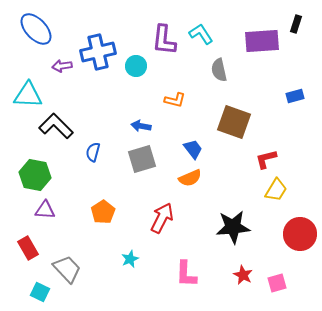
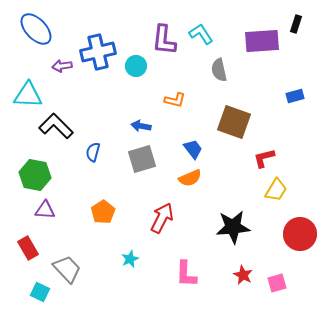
red L-shape: moved 2 px left, 1 px up
